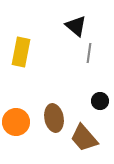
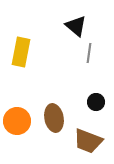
black circle: moved 4 px left, 1 px down
orange circle: moved 1 px right, 1 px up
brown trapezoid: moved 4 px right, 3 px down; rotated 28 degrees counterclockwise
